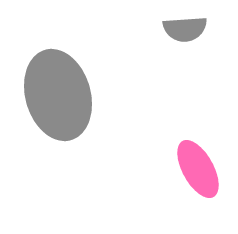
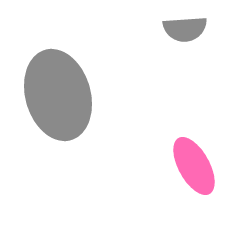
pink ellipse: moved 4 px left, 3 px up
